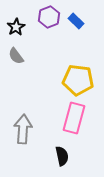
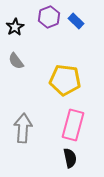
black star: moved 1 px left
gray semicircle: moved 5 px down
yellow pentagon: moved 13 px left
pink rectangle: moved 1 px left, 7 px down
gray arrow: moved 1 px up
black semicircle: moved 8 px right, 2 px down
